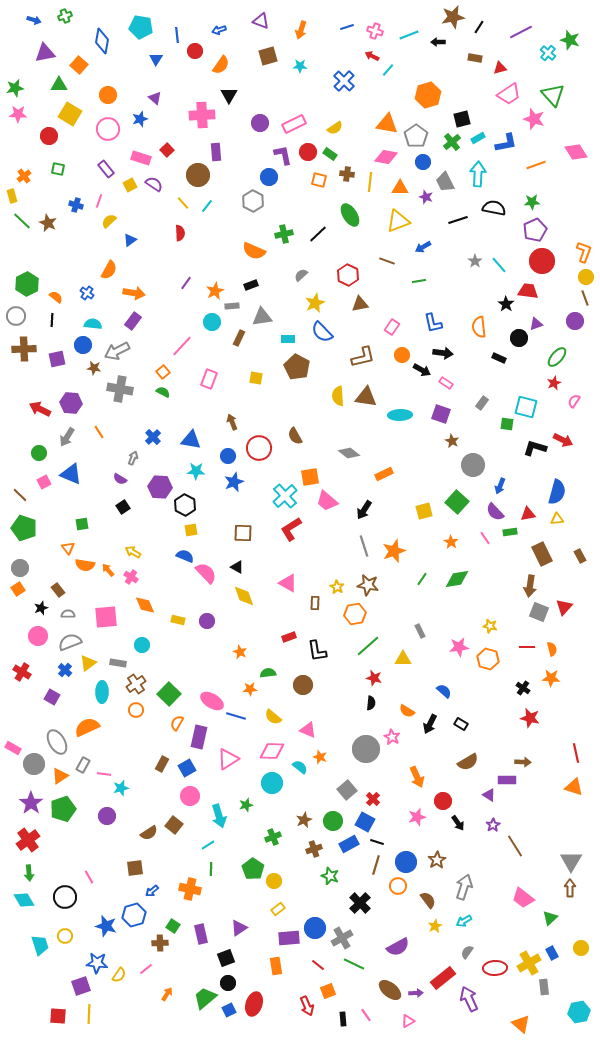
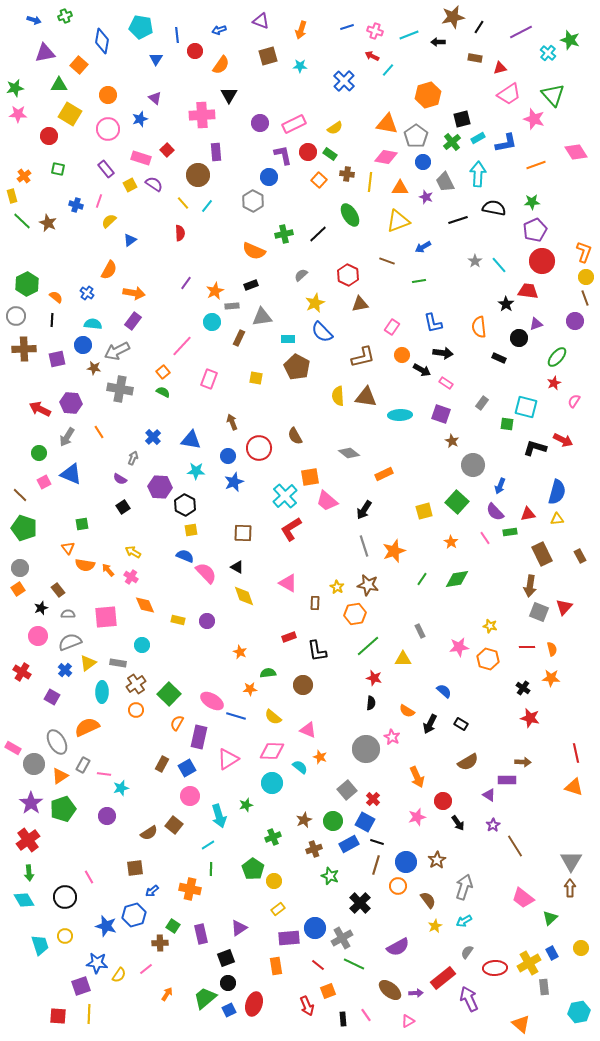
orange square at (319, 180): rotated 28 degrees clockwise
